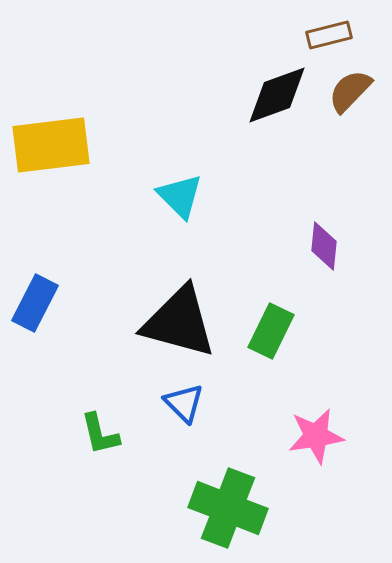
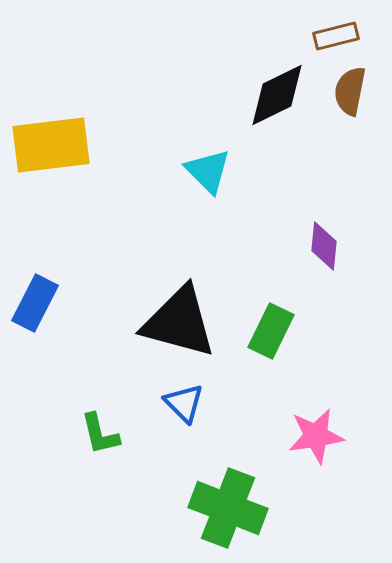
brown rectangle: moved 7 px right, 1 px down
brown semicircle: rotated 33 degrees counterclockwise
black diamond: rotated 6 degrees counterclockwise
cyan triangle: moved 28 px right, 25 px up
